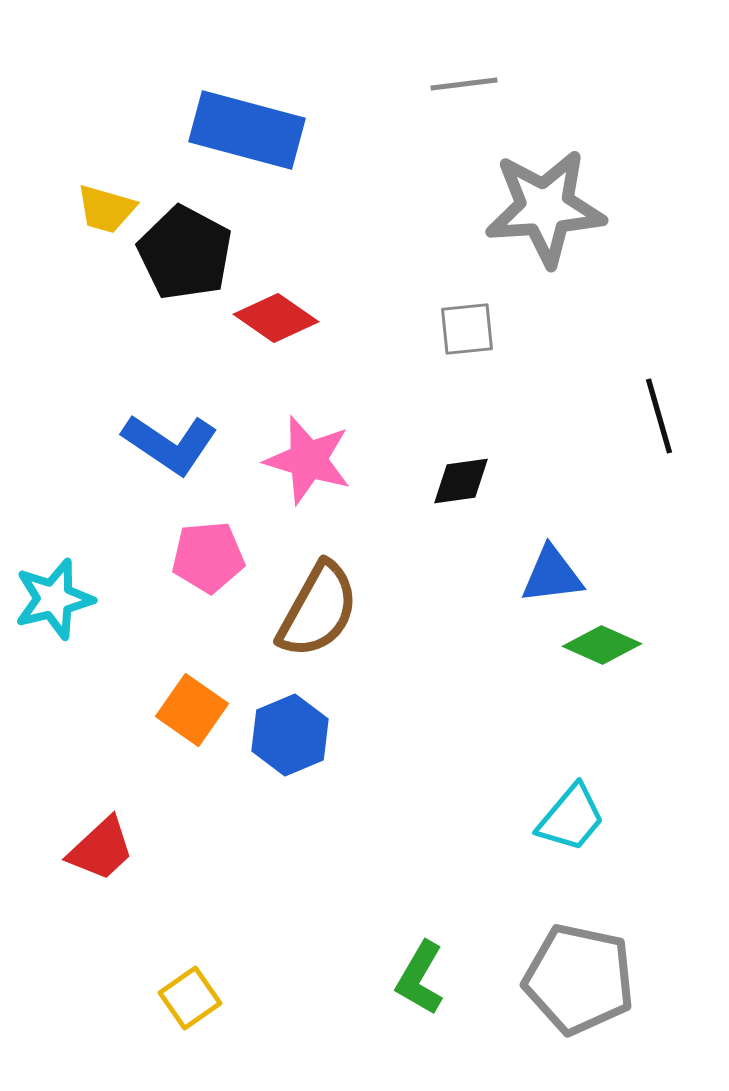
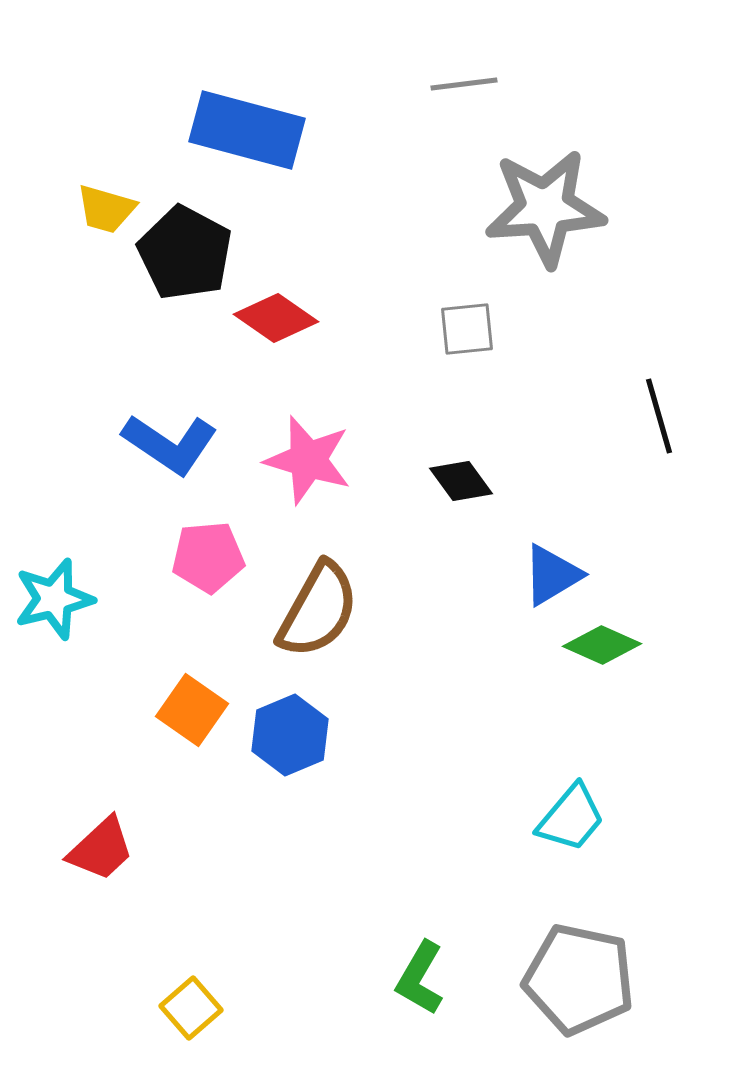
black diamond: rotated 62 degrees clockwise
blue triangle: rotated 24 degrees counterclockwise
yellow square: moved 1 px right, 10 px down; rotated 6 degrees counterclockwise
